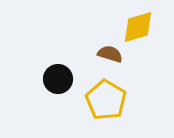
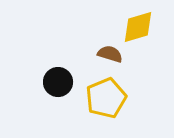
black circle: moved 3 px down
yellow pentagon: moved 2 px up; rotated 18 degrees clockwise
